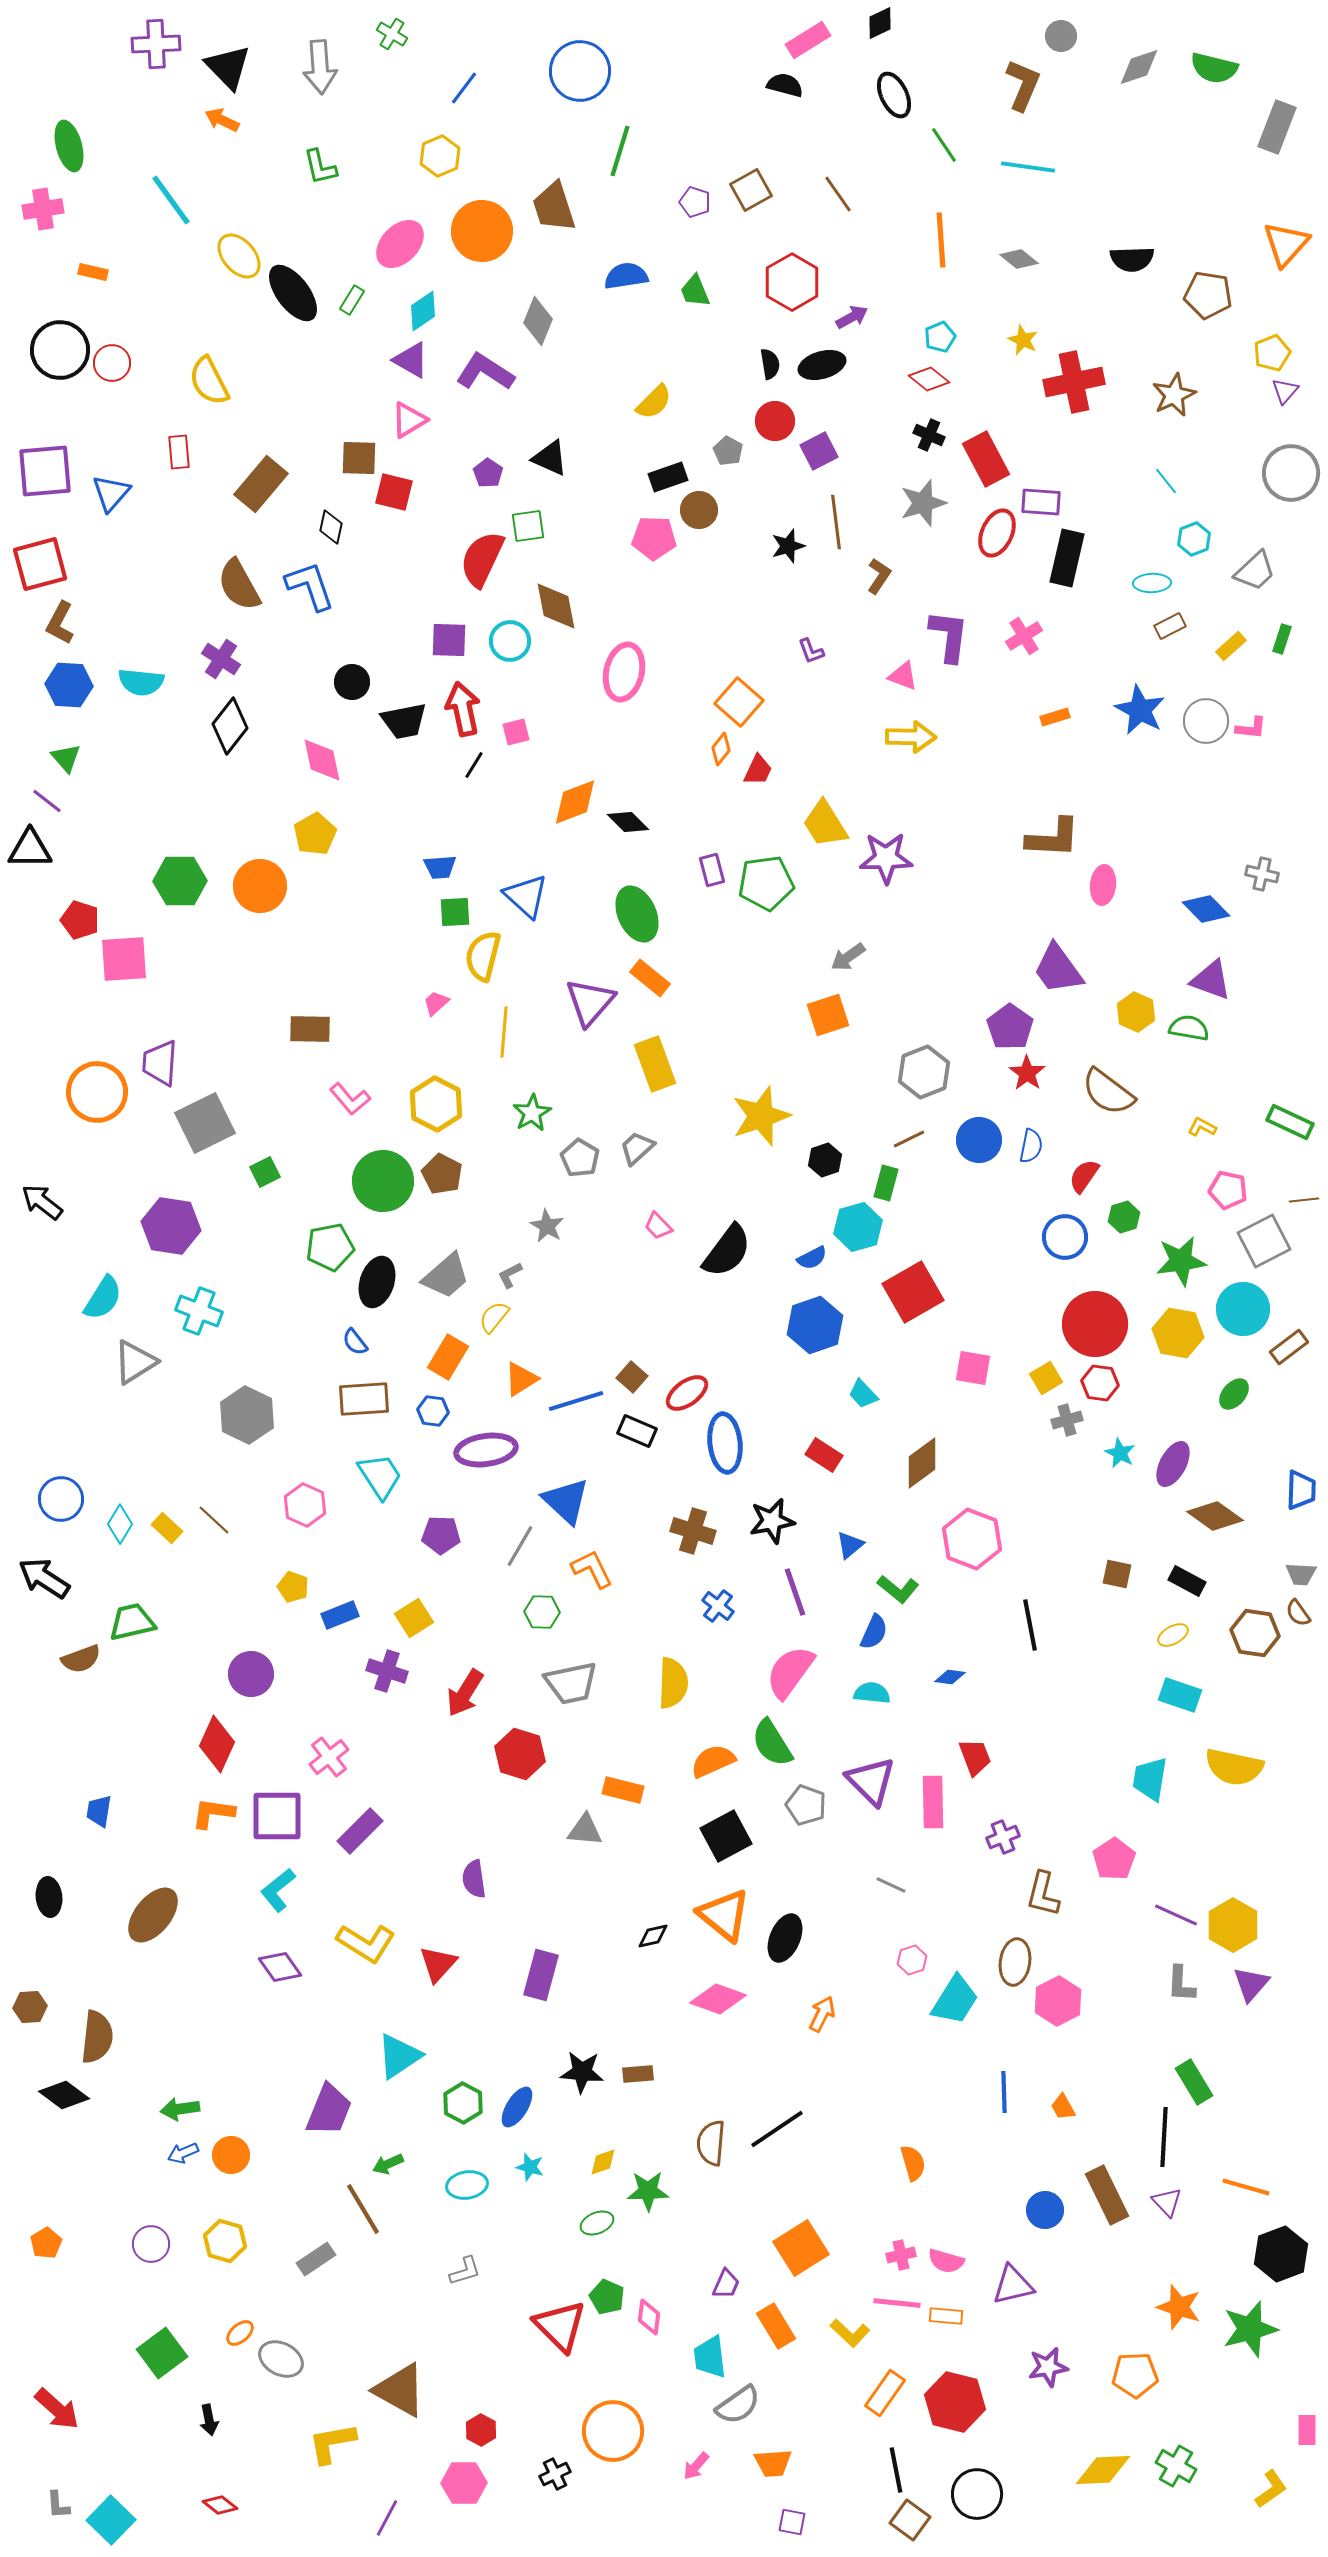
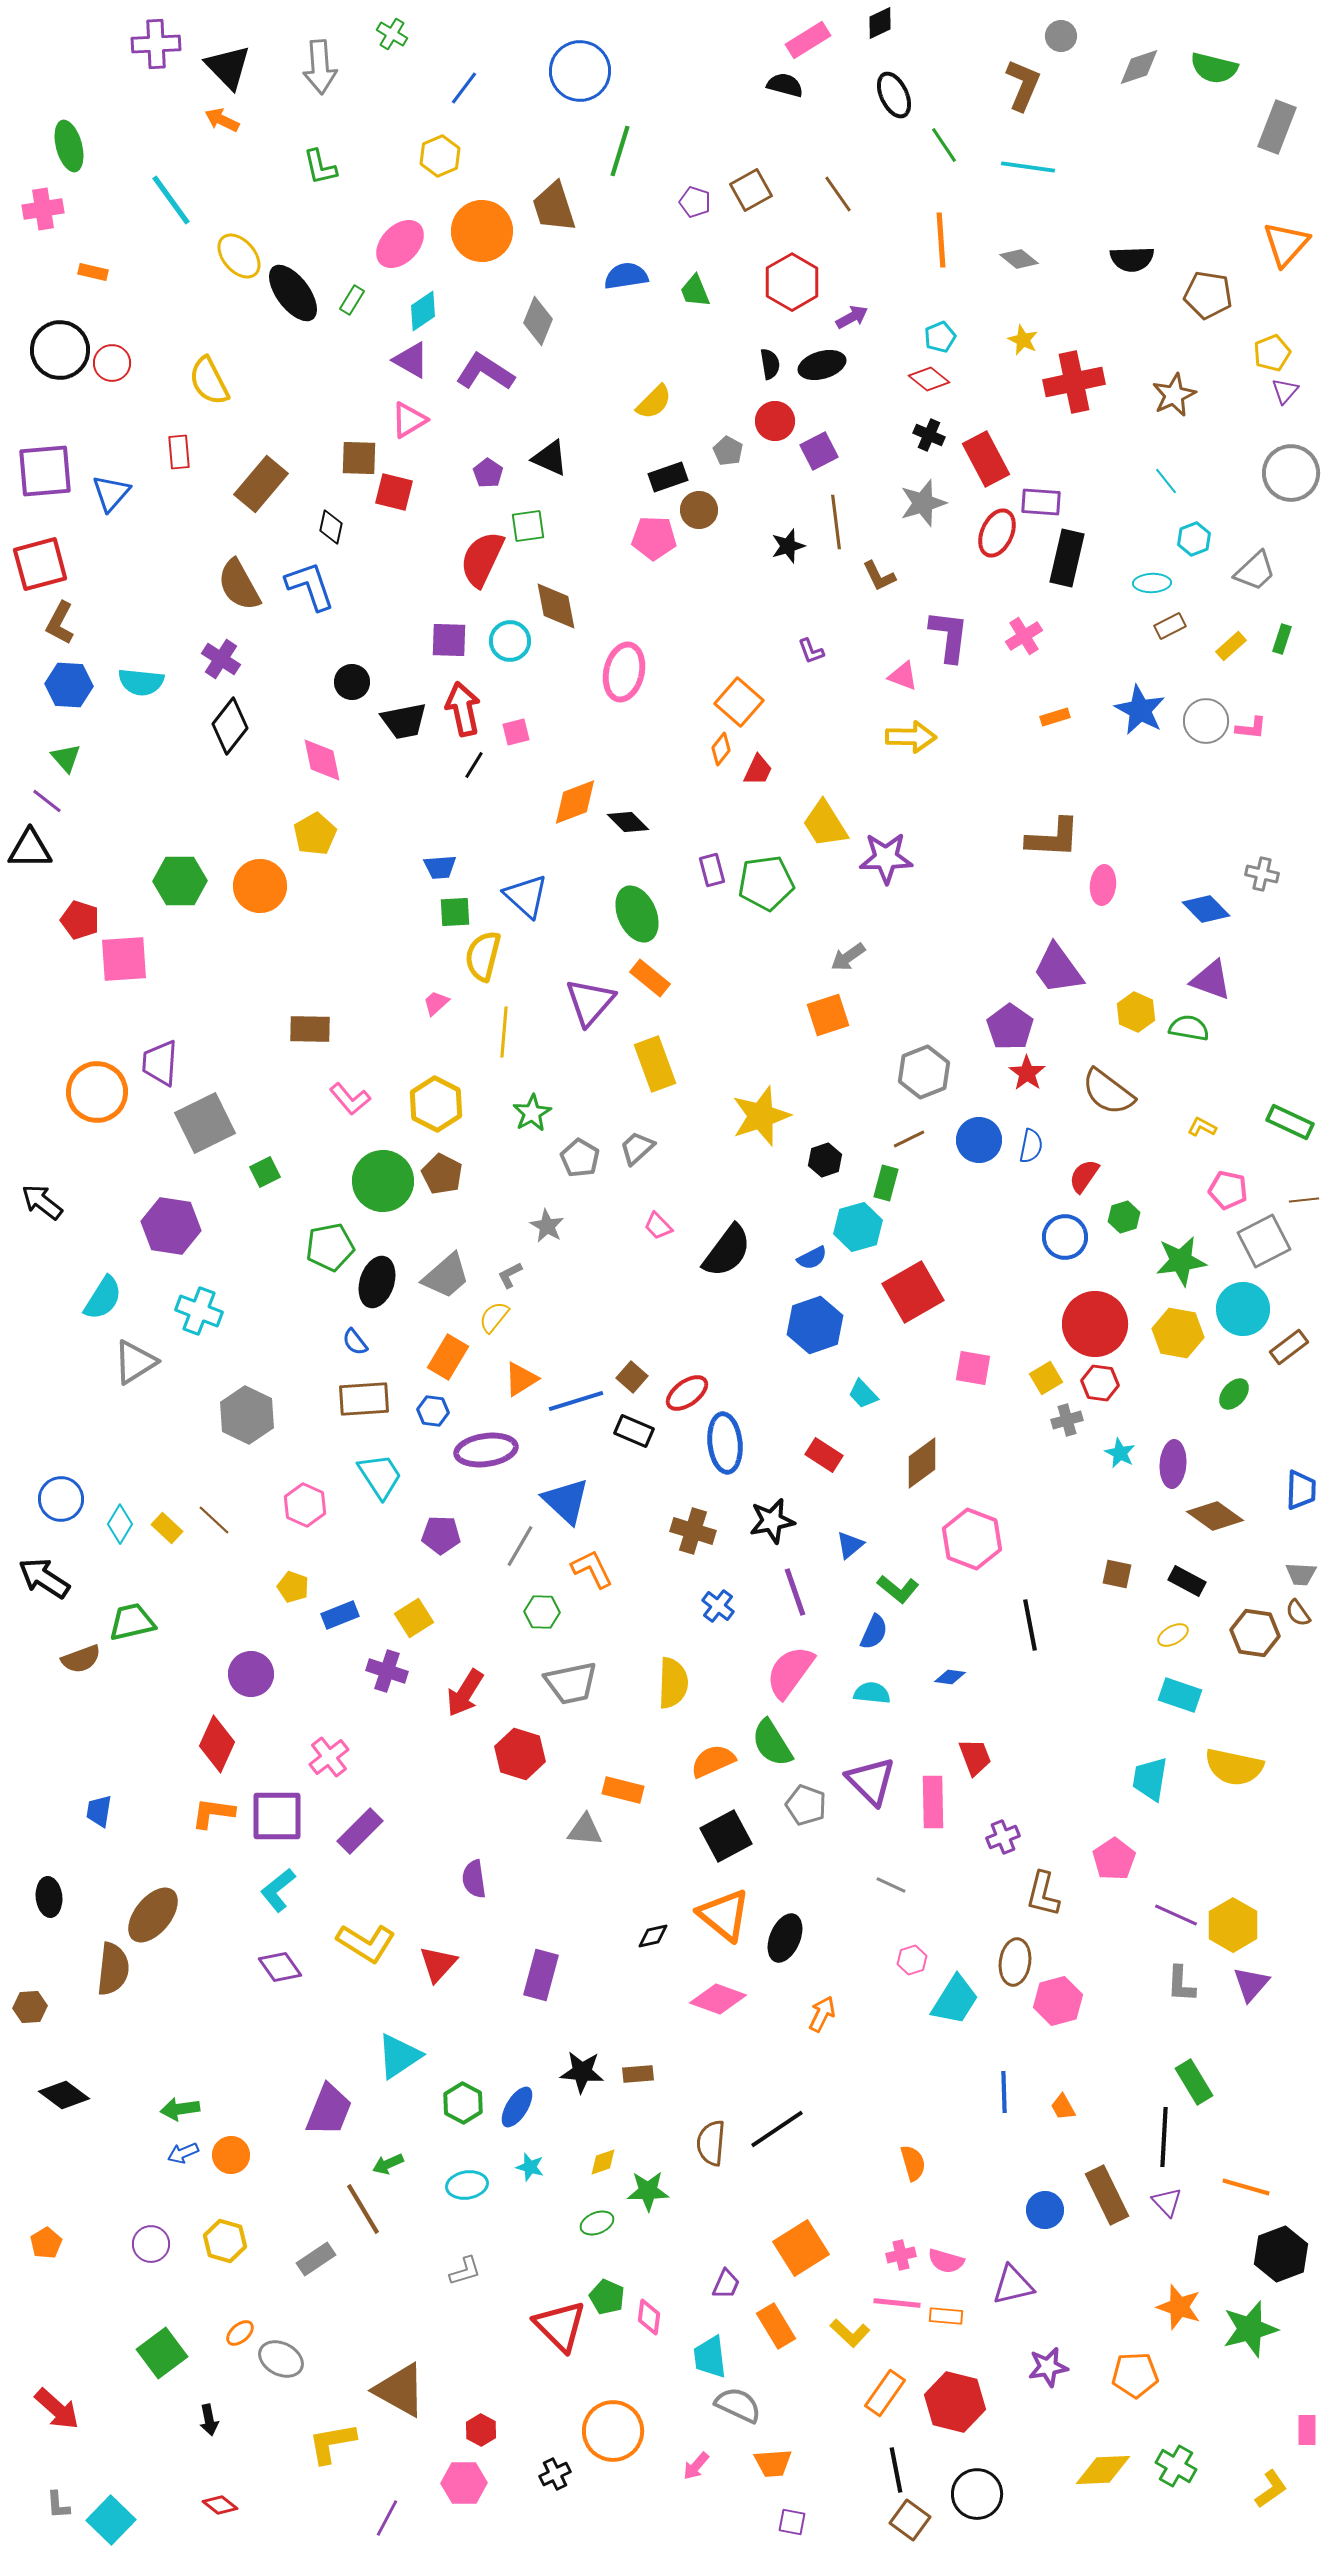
brown L-shape at (879, 576): rotated 120 degrees clockwise
black rectangle at (637, 1431): moved 3 px left
purple ellipse at (1173, 1464): rotated 24 degrees counterclockwise
pink hexagon at (1058, 2001): rotated 12 degrees clockwise
brown semicircle at (97, 2037): moved 16 px right, 68 px up
gray semicircle at (738, 2405): rotated 120 degrees counterclockwise
